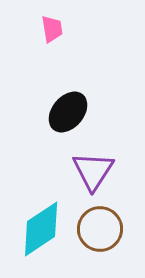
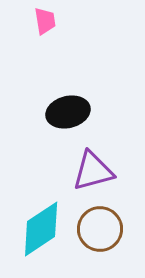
pink trapezoid: moved 7 px left, 8 px up
black ellipse: rotated 36 degrees clockwise
purple triangle: rotated 42 degrees clockwise
